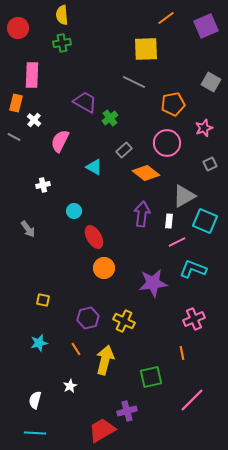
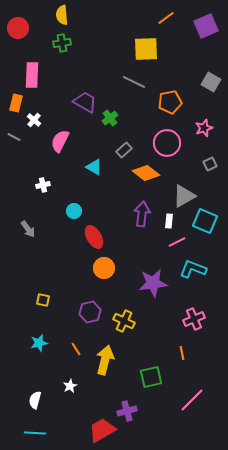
orange pentagon at (173, 104): moved 3 px left, 2 px up
purple hexagon at (88, 318): moved 2 px right, 6 px up
